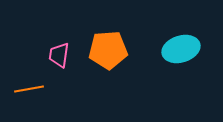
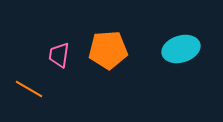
orange line: rotated 40 degrees clockwise
